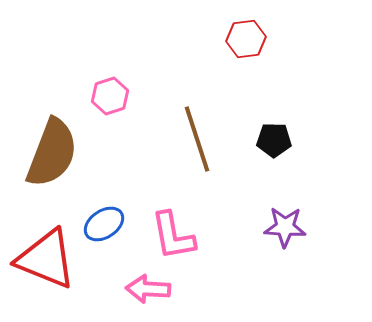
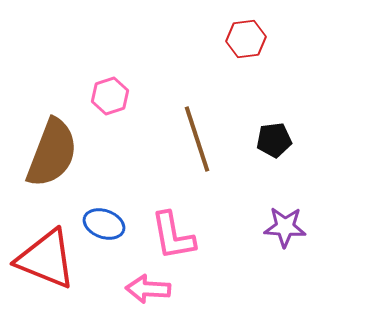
black pentagon: rotated 8 degrees counterclockwise
blue ellipse: rotated 54 degrees clockwise
